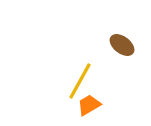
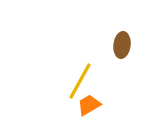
brown ellipse: rotated 60 degrees clockwise
